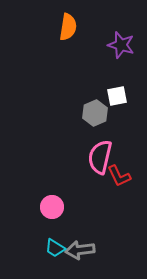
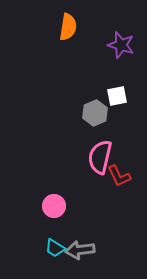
pink circle: moved 2 px right, 1 px up
